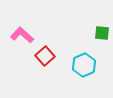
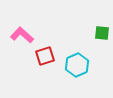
red square: rotated 24 degrees clockwise
cyan hexagon: moved 7 px left
